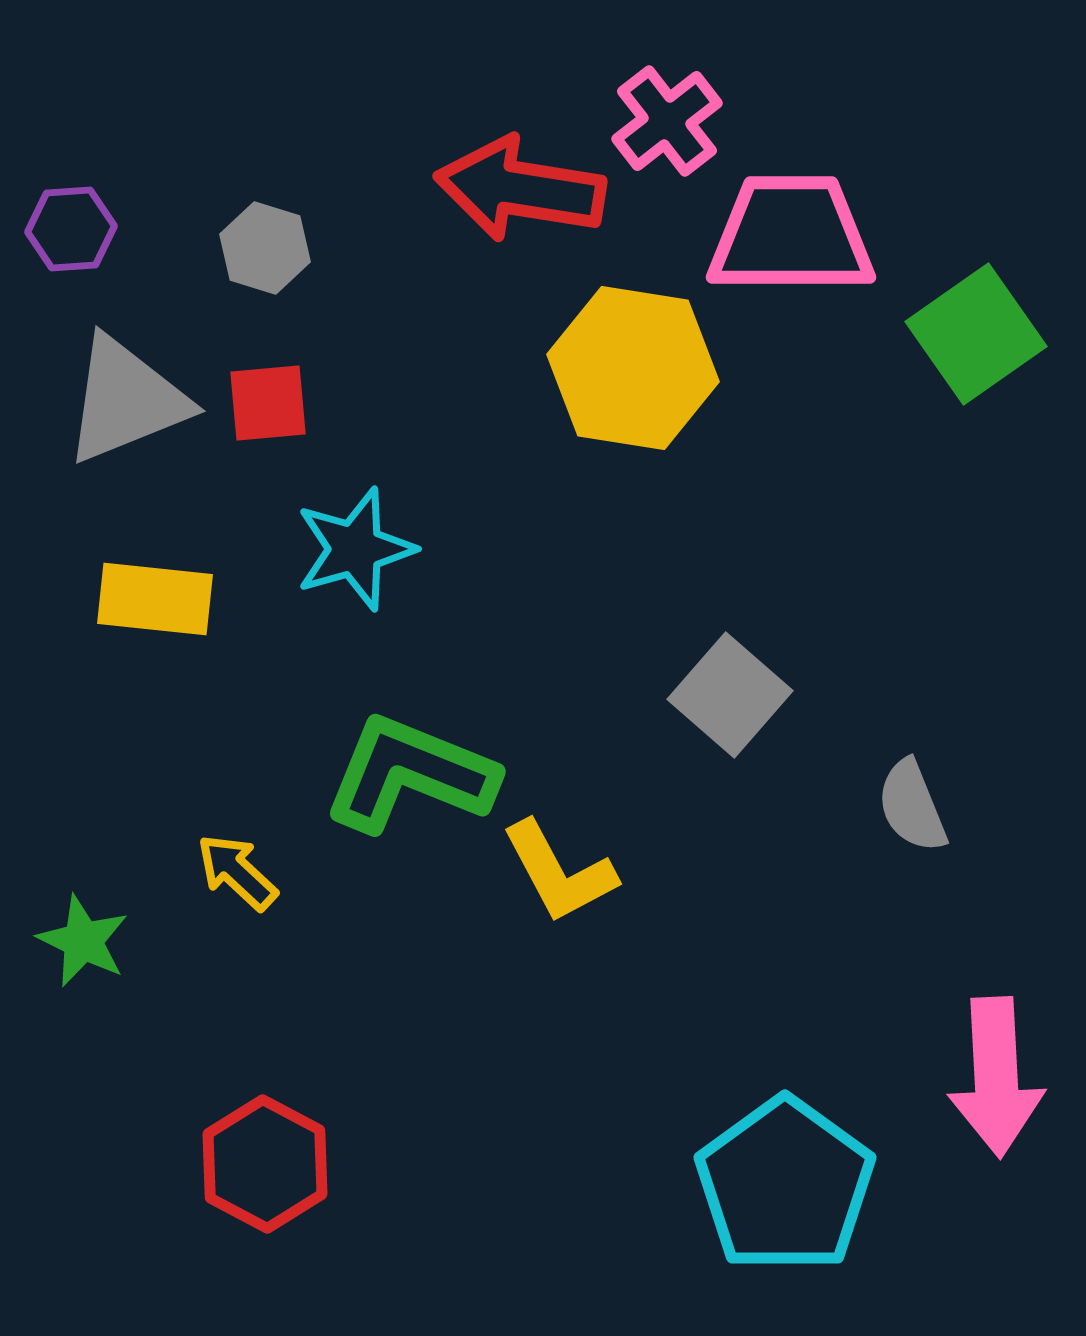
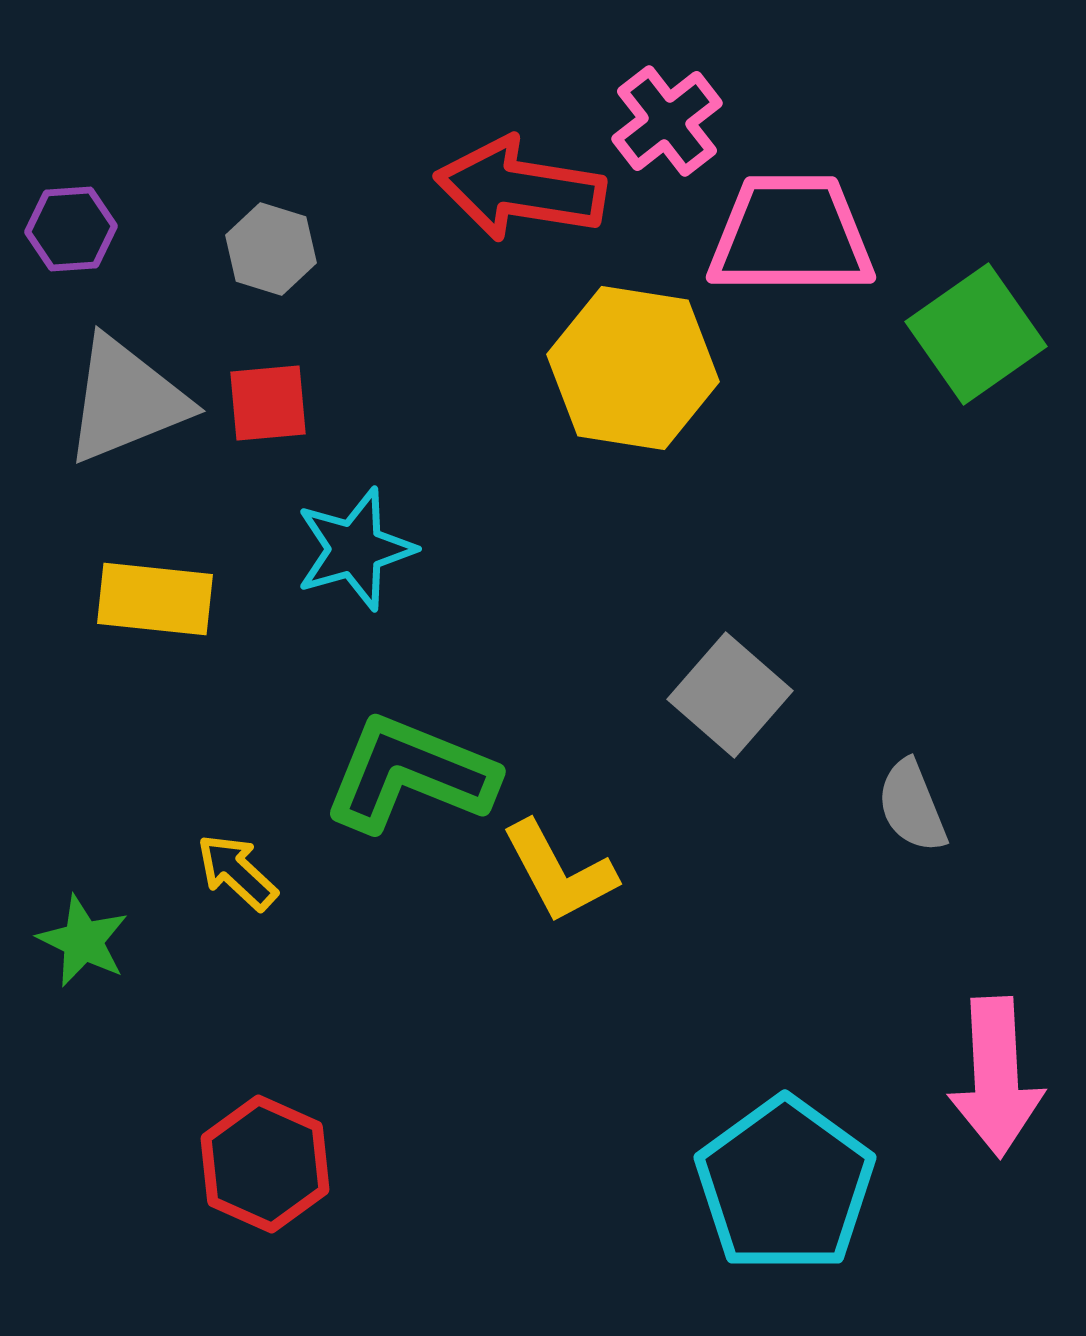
gray hexagon: moved 6 px right, 1 px down
red hexagon: rotated 4 degrees counterclockwise
